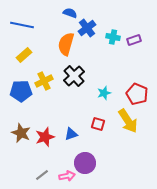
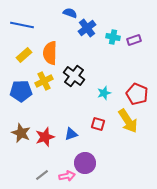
orange semicircle: moved 16 px left, 9 px down; rotated 15 degrees counterclockwise
black cross: rotated 10 degrees counterclockwise
